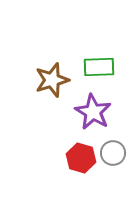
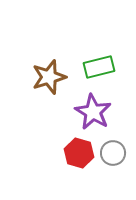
green rectangle: rotated 12 degrees counterclockwise
brown star: moved 3 px left, 3 px up
red hexagon: moved 2 px left, 5 px up
